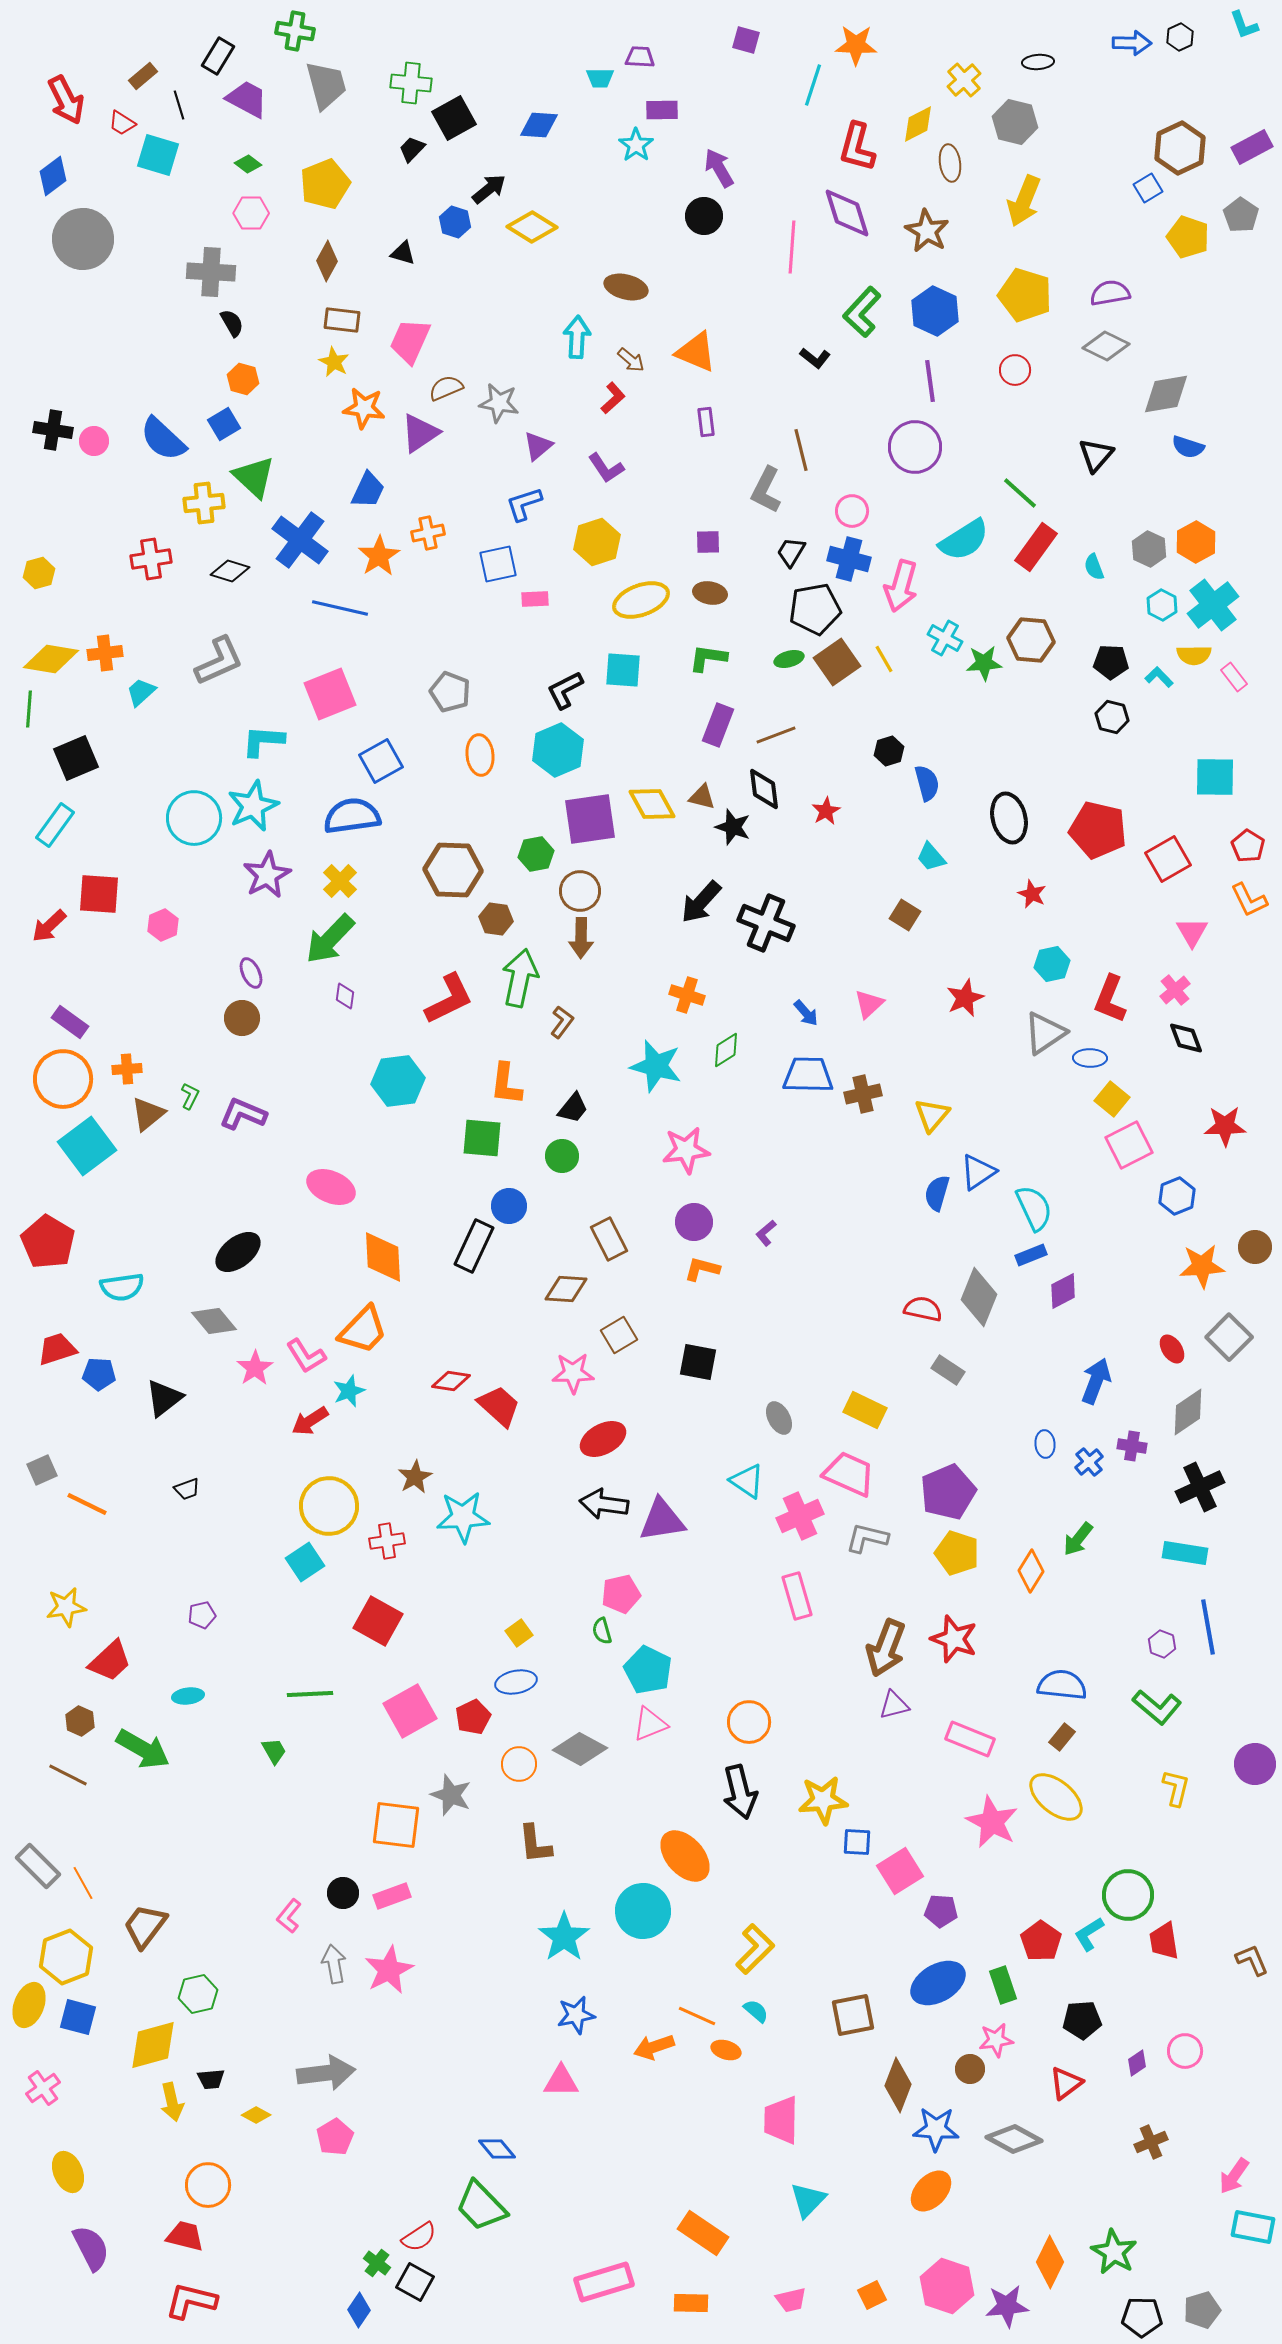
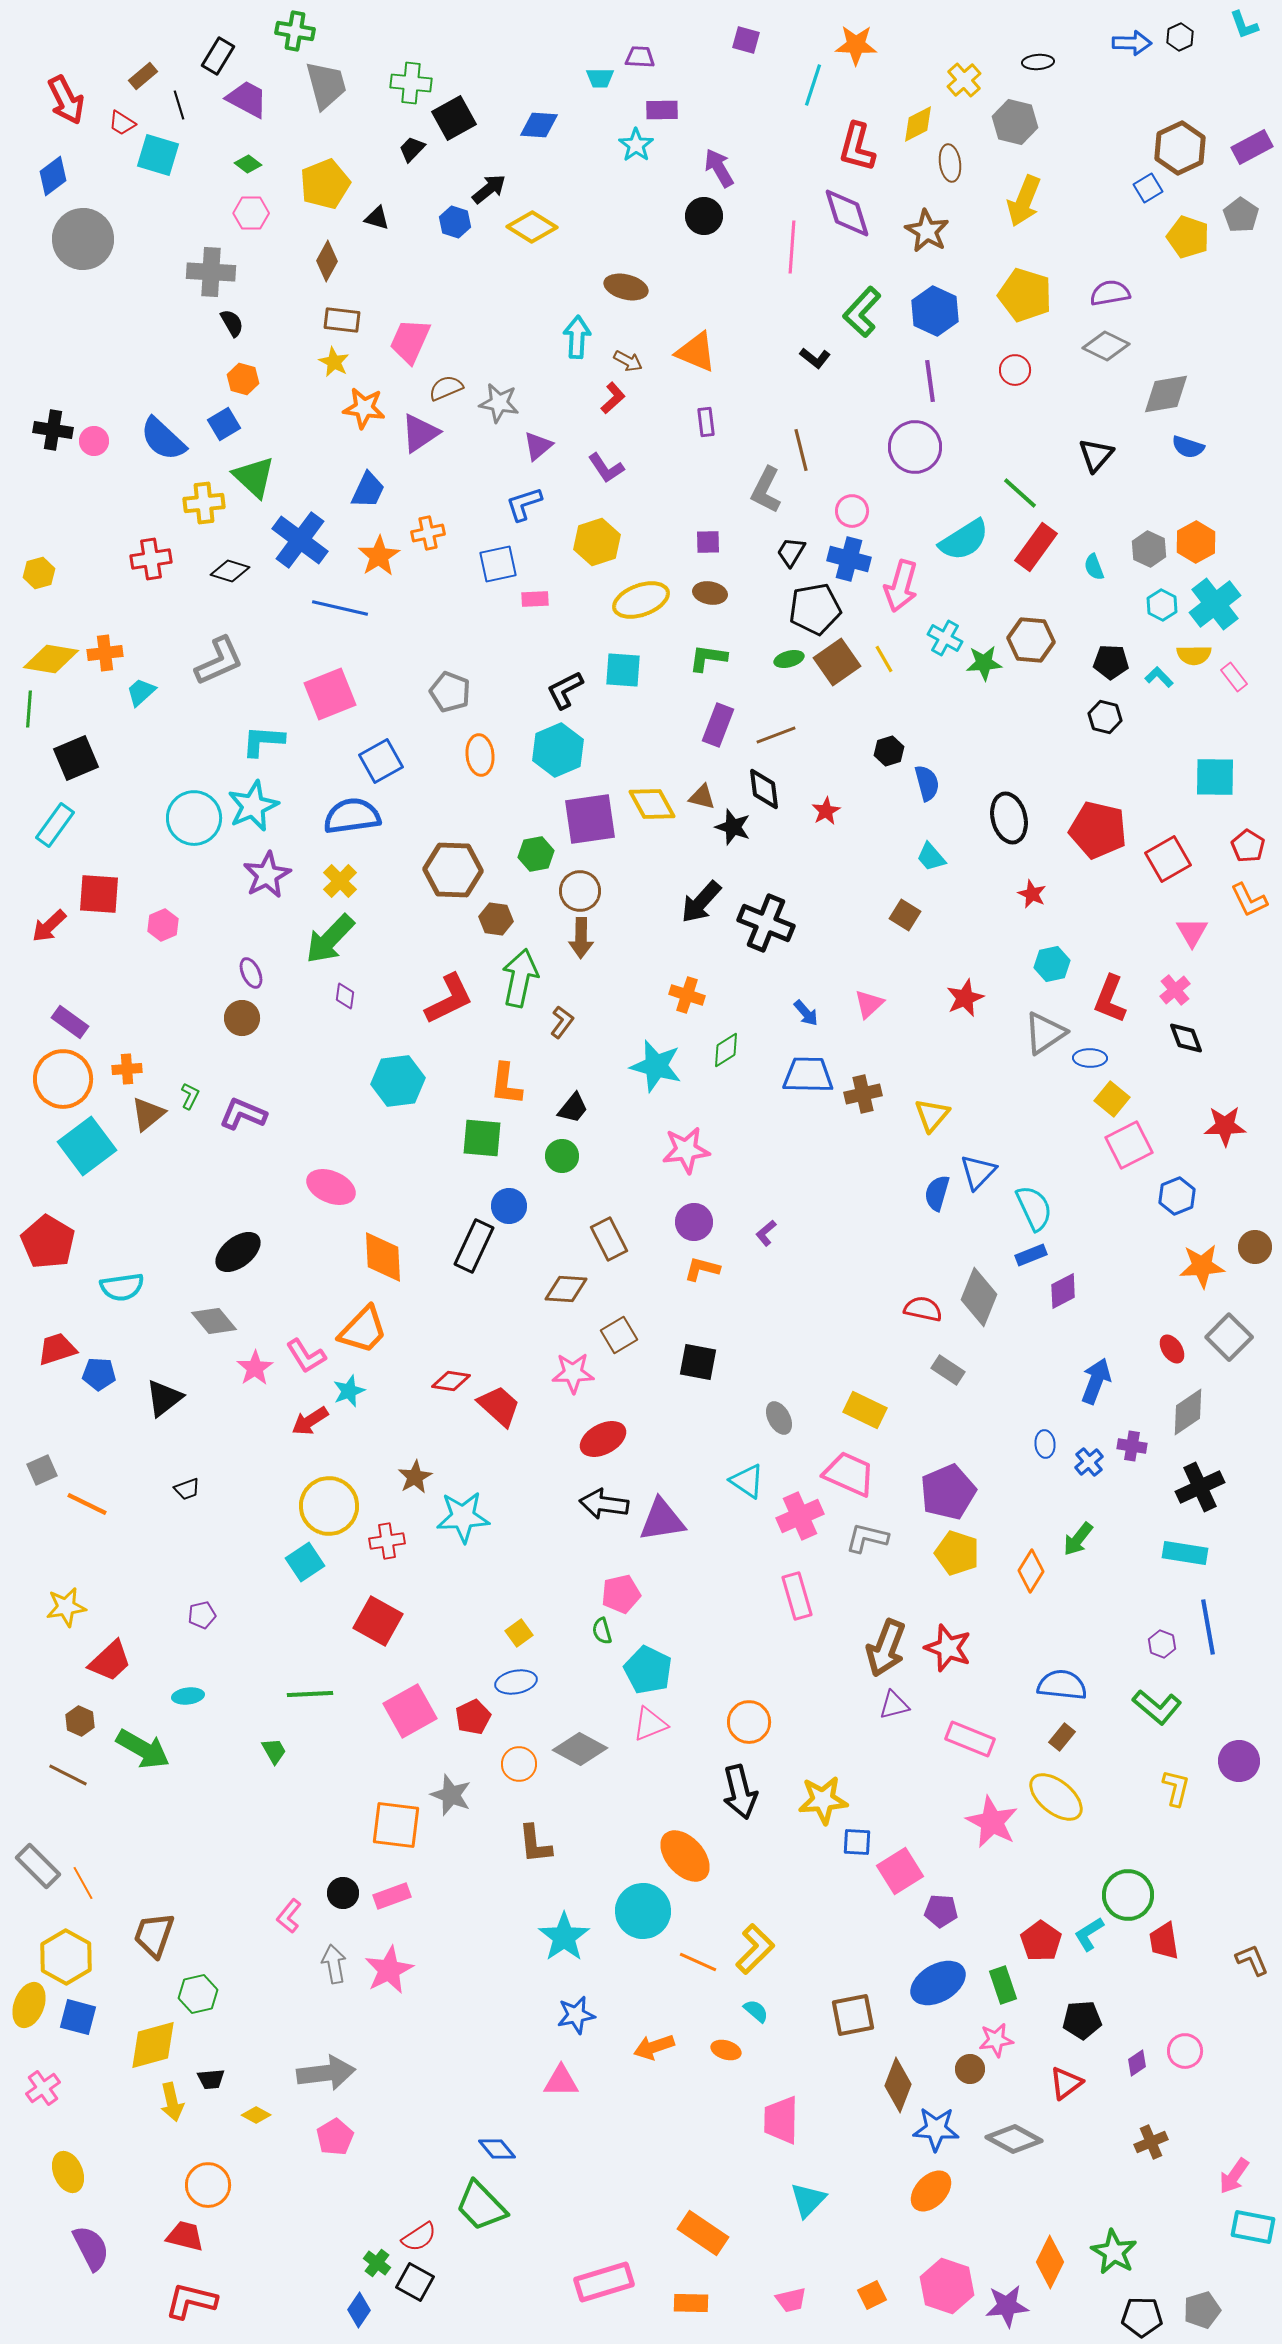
black triangle at (403, 253): moved 26 px left, 35 px up
brown arrow at (631, 360): moved 3 px left, 1 px down; rotated 12 degrees counterclockwise
cyan cross at (1213, 605): moved 2 px right, 1 px up
black hexagon at (1112, 717): moved 7 px left
blue triangle at (978, 1172): rotated 12 degrees counterclockwise
red star at (954, 1639): moved 6 px left, 9 px down
purple circle at (1255, 1764): moved 16 px left, 3 px up
brown trapezoid at (145, 1926): moved 9 px right, 9 px down; rotated 18 degrees counterclockwise
yellow hexagon at (66, 1957): rotated 10 degrees counterclockwise
orange line at (697, 2016): moved 1 px right, 54 px up
